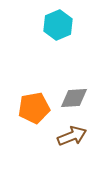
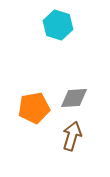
cyan hexagon: rotated 20 degrees counterclockwise
brown arrow: rotated 52 degrees counterclockwise
